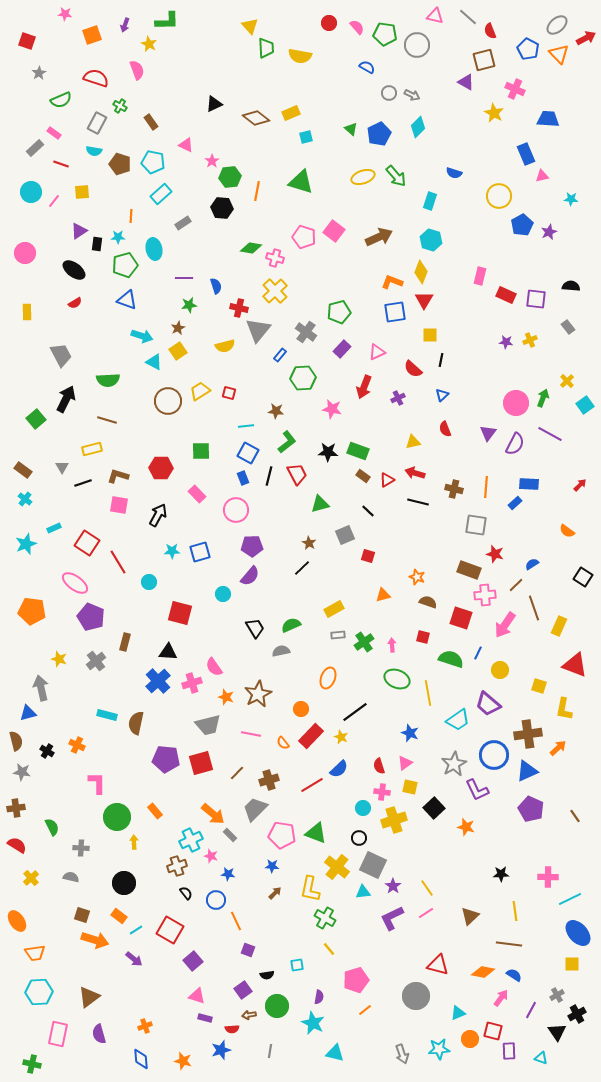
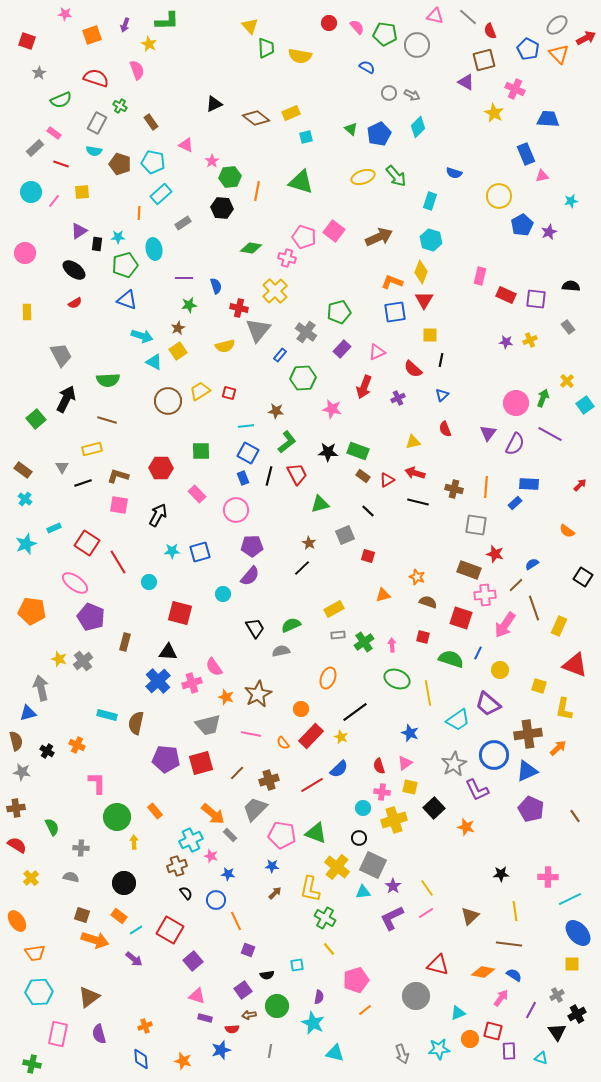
cyan star at (571, 199): moved 2 px down; rotated 16 degrees counterclockwise
orange line at (131, 216): moved 8 px right, 3 px up
pink cross at (275, 258): moved 12 px right
gray cross at (96, 661): moved 13 px left
